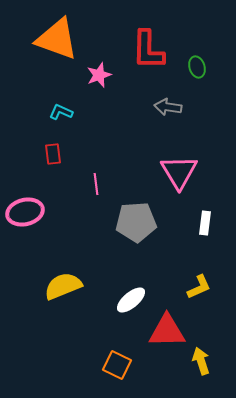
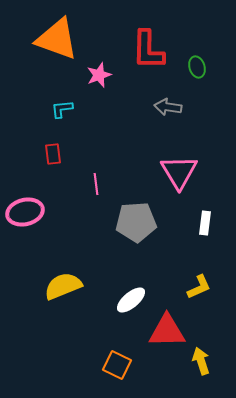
cyan L-shape: moved 1 px right, 3 px up; rotated 30 degrees counterclockwise
